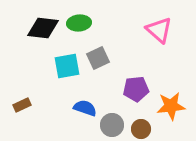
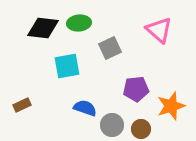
gray square: moved 12 px right, 10 px up
orange star: rotated 12 degrees counterclockwise
